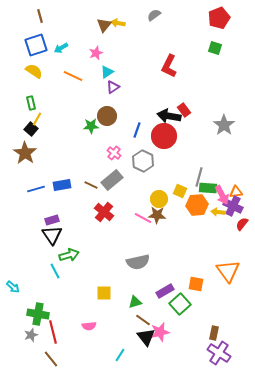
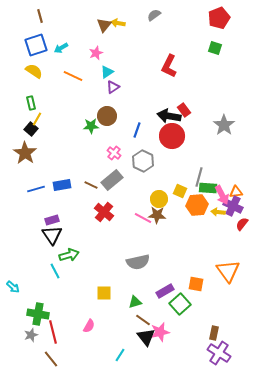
red circle at (164, 136): moved 8 px right
pink semicircle at (89, 326): rotated 56 degrees counterclockwise
